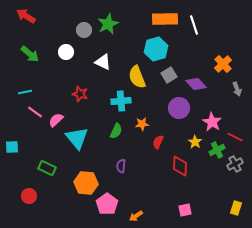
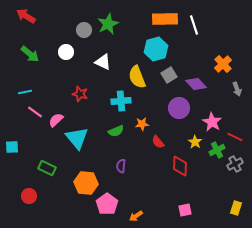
green semicircle: rotated 42 degrees clockwise
red semicircle: rotated 64 degrees counterclockwise
